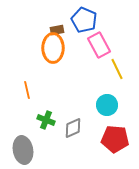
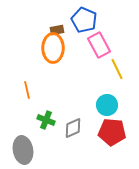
red pentagon: moved 3 px left, 7 px up
